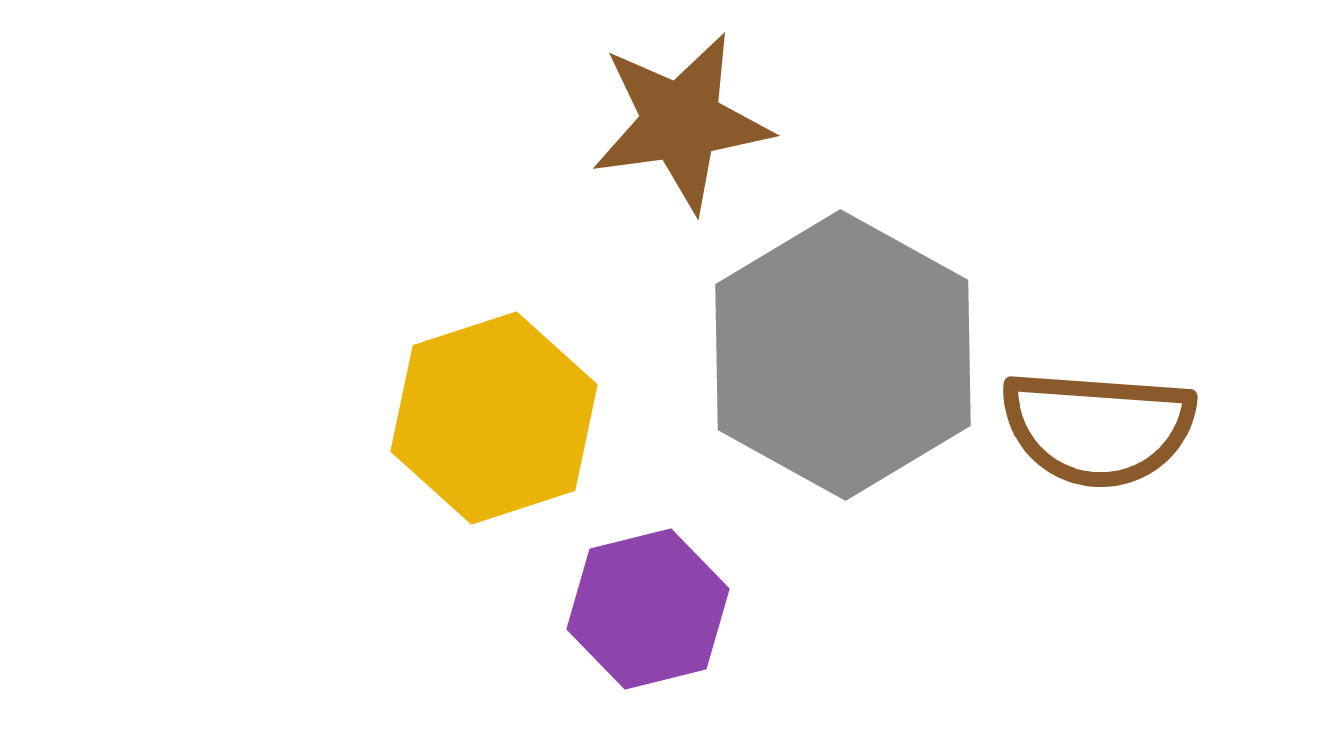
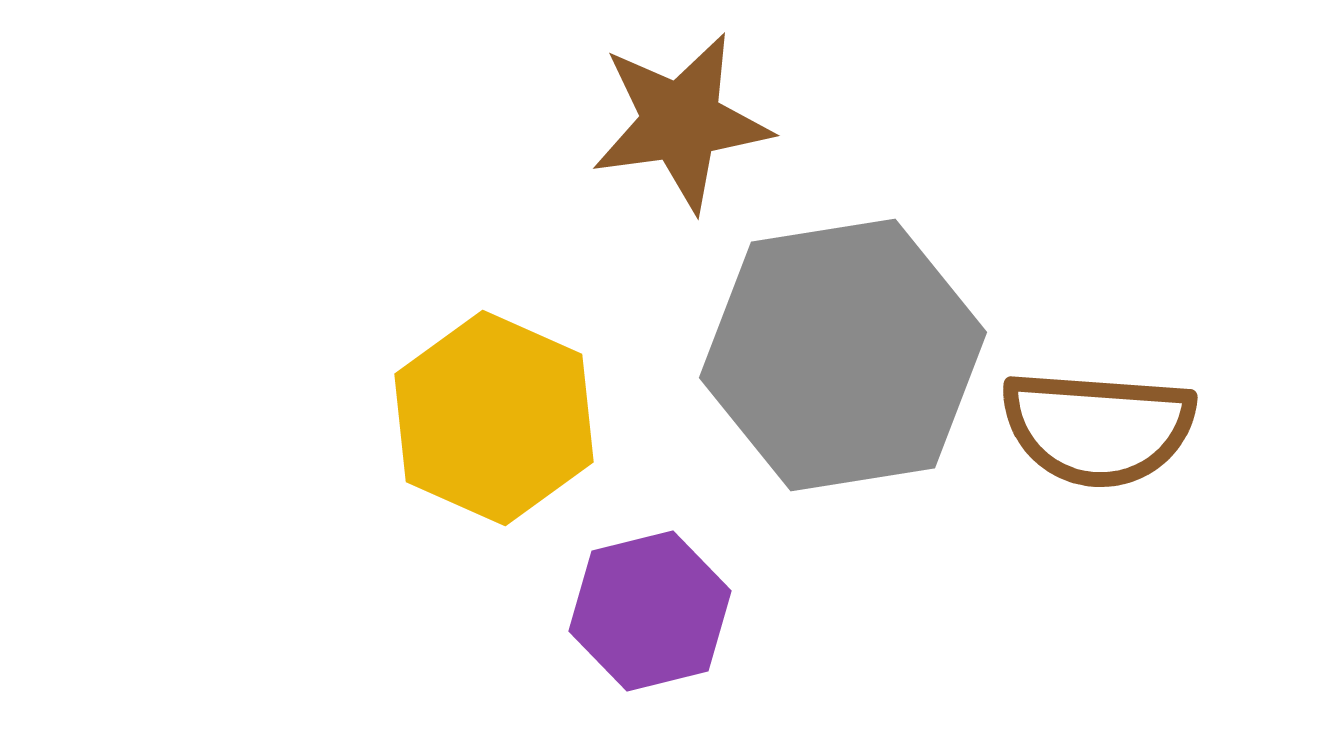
gray hexagon: rotated 22 degrees clockwise
yellow hexagon: rotated 18 degrees counterclockwise
purple hexagon: moved 2 px right, 2 px down
